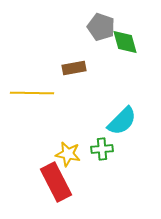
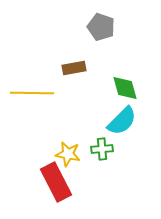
green diamond: moved 46 px down
